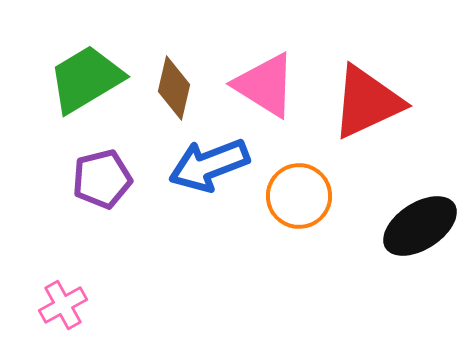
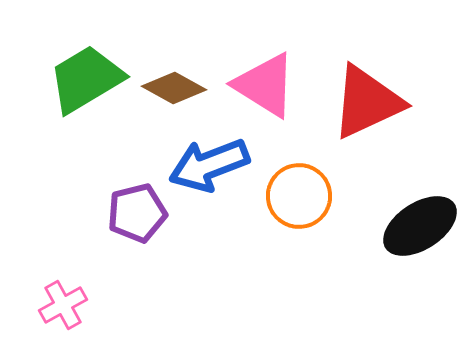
brown diamond: rotated 74 degrees counterclockwise
purple pentagon: moved 35 px right, 34 px down
